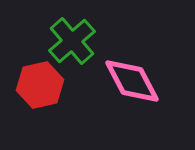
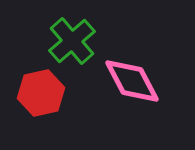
red hexagon: moved 1 px right, 8 px down
